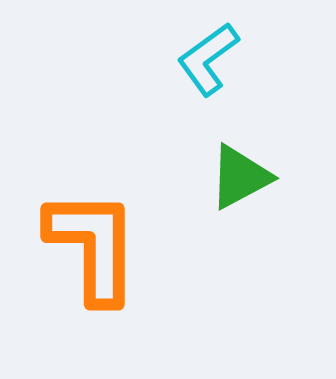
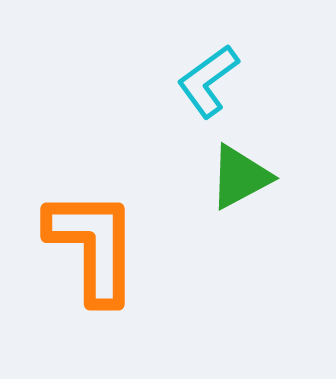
cyan L-shape: moved 22 px down
